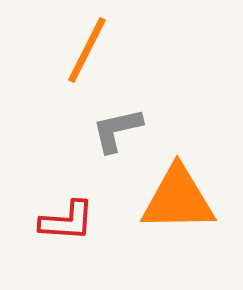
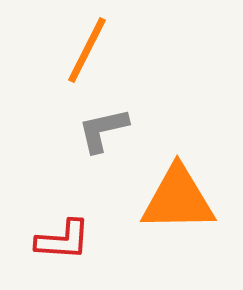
gray L-shape: moved 14 px left
red L-shape: moved 4 px left, 19 px down
